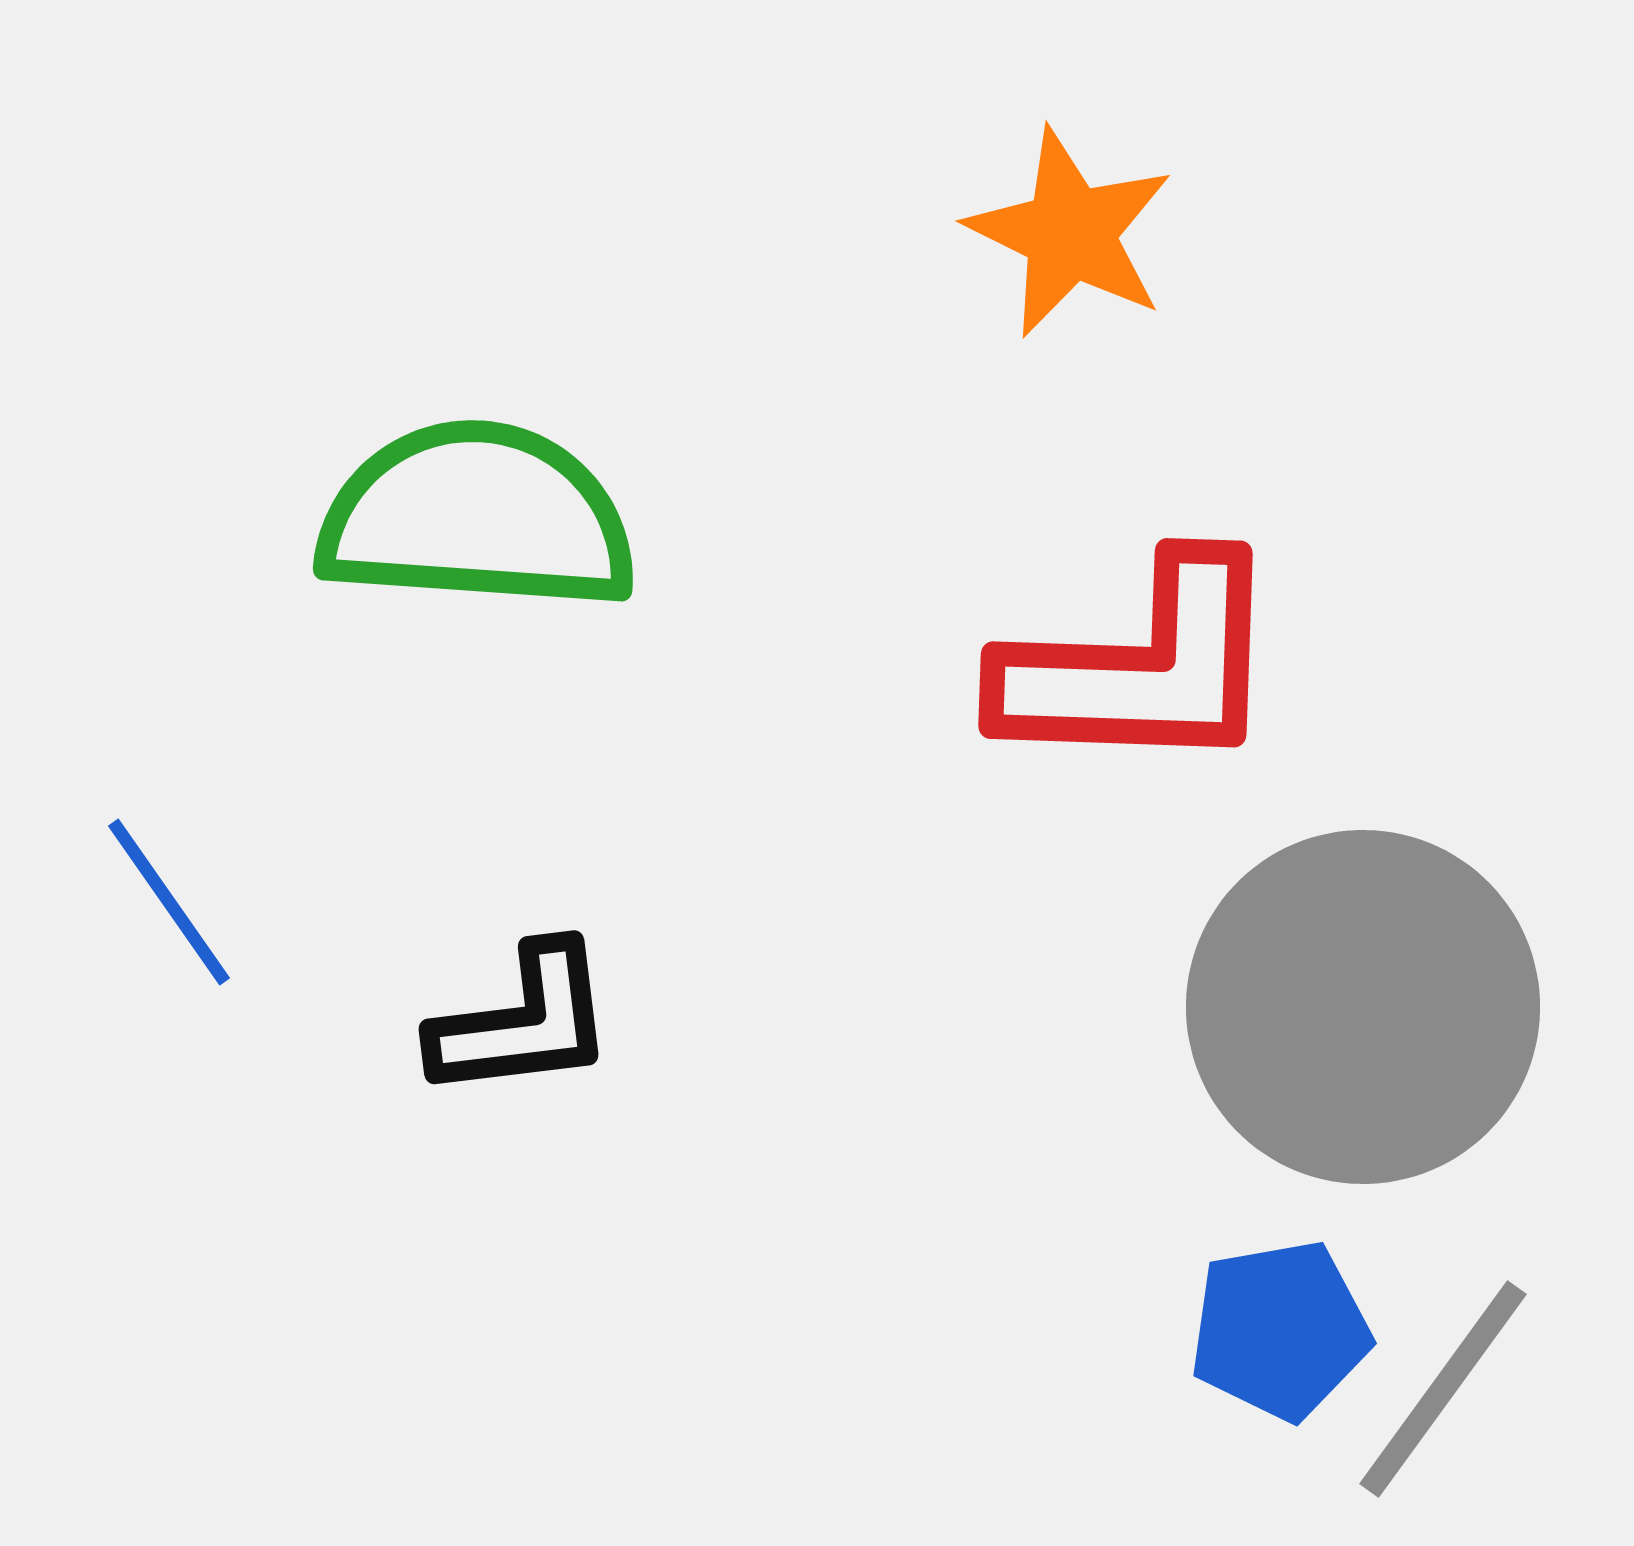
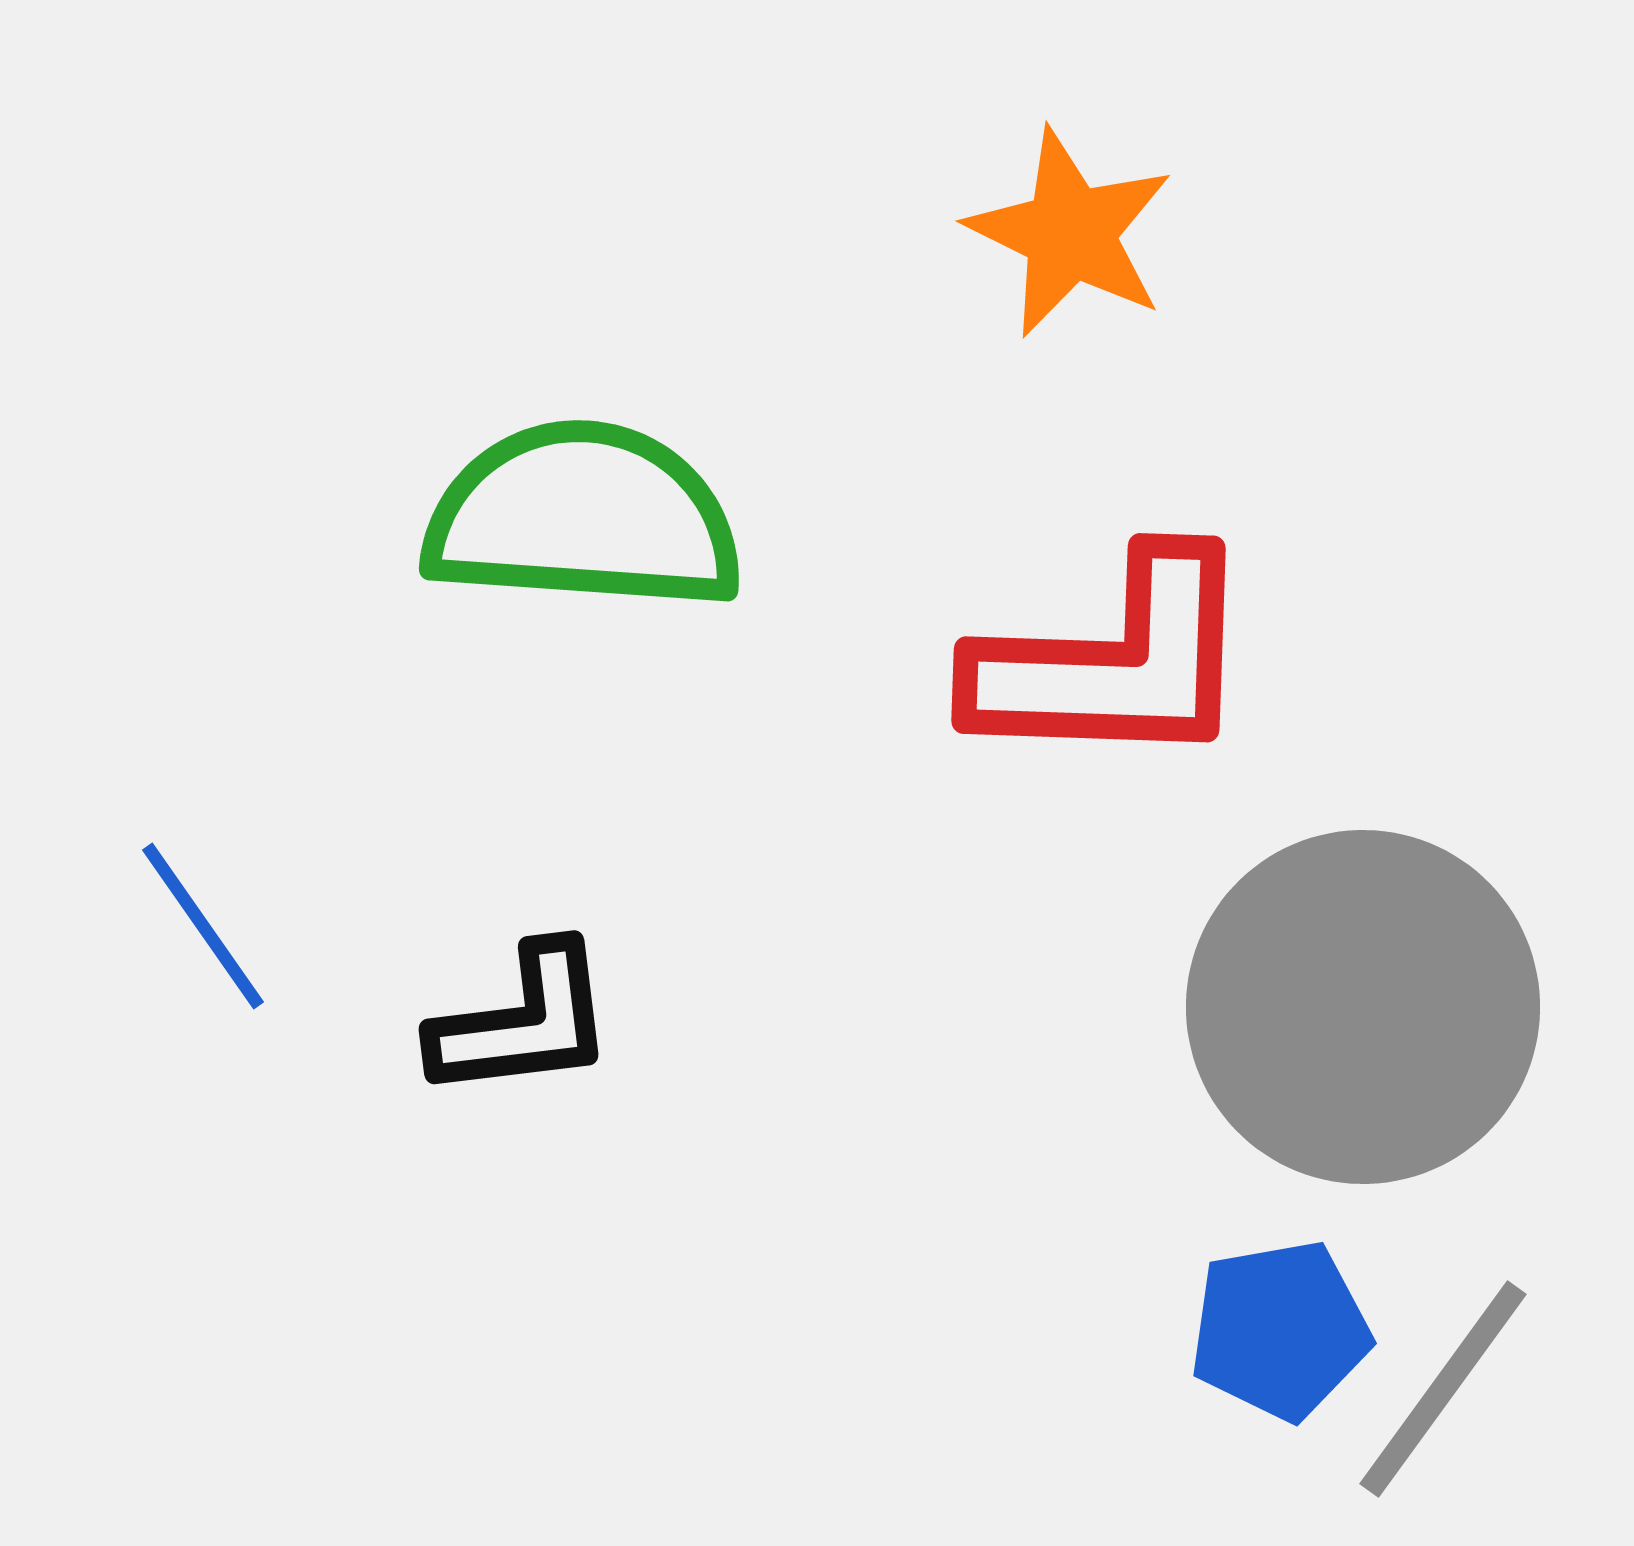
green semicircle: moved 106 px right
red L-shape: moved 27 px left, 5 px up
blue line: moved 34 px right, 24 px down
